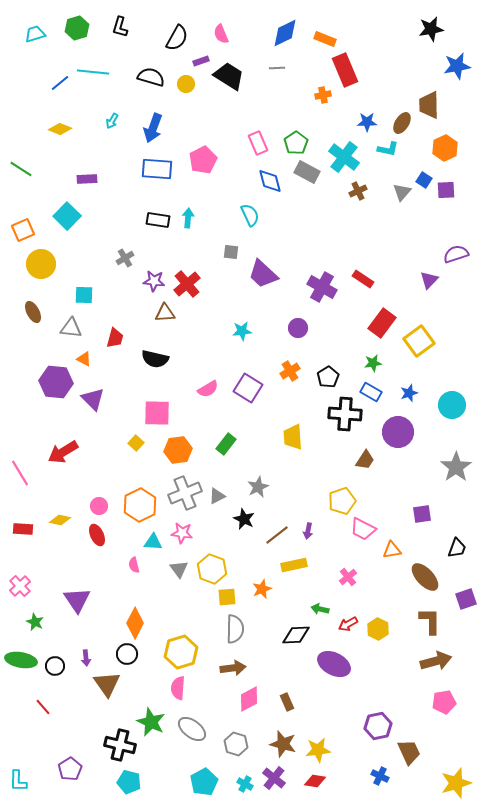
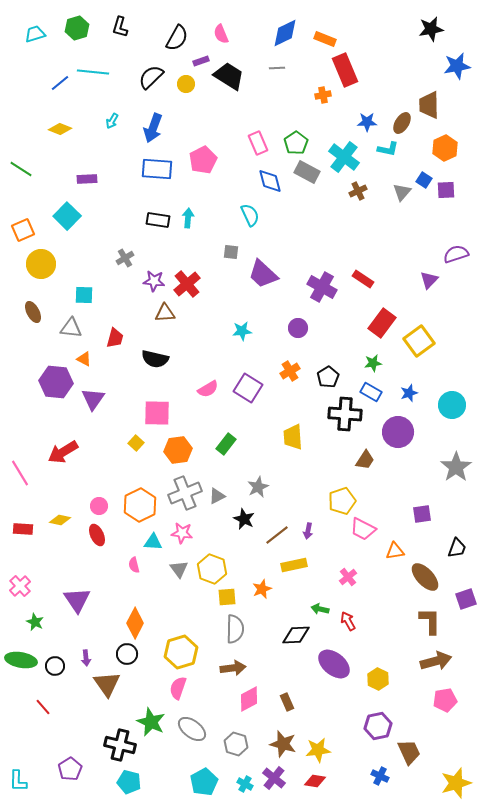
black semicircle at (151, 77): rotated 60 degrees counterclockwise
purple triangle at (93, 399): rotated 20 degrees clockwise
orange triangle at (392, 550): moved 3 px right, 1 px down
red arrow at (348, 624): moved 3 px up; rotated 90 degrees clockwise
yellow hexagon at (378, 629): moved 50 px down
purple ellipse at (334, 664): rotated 12 degrees clockwise
pink semicircle at (178, 688): rotated 15 degrees clockwise
pink pentagon at (444, 702): moved 1 px right, 2 px up
